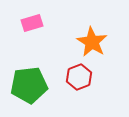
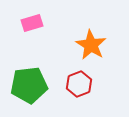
orange star: moved 1 px left, 3 px down
red hexagon: moved 7 px down
